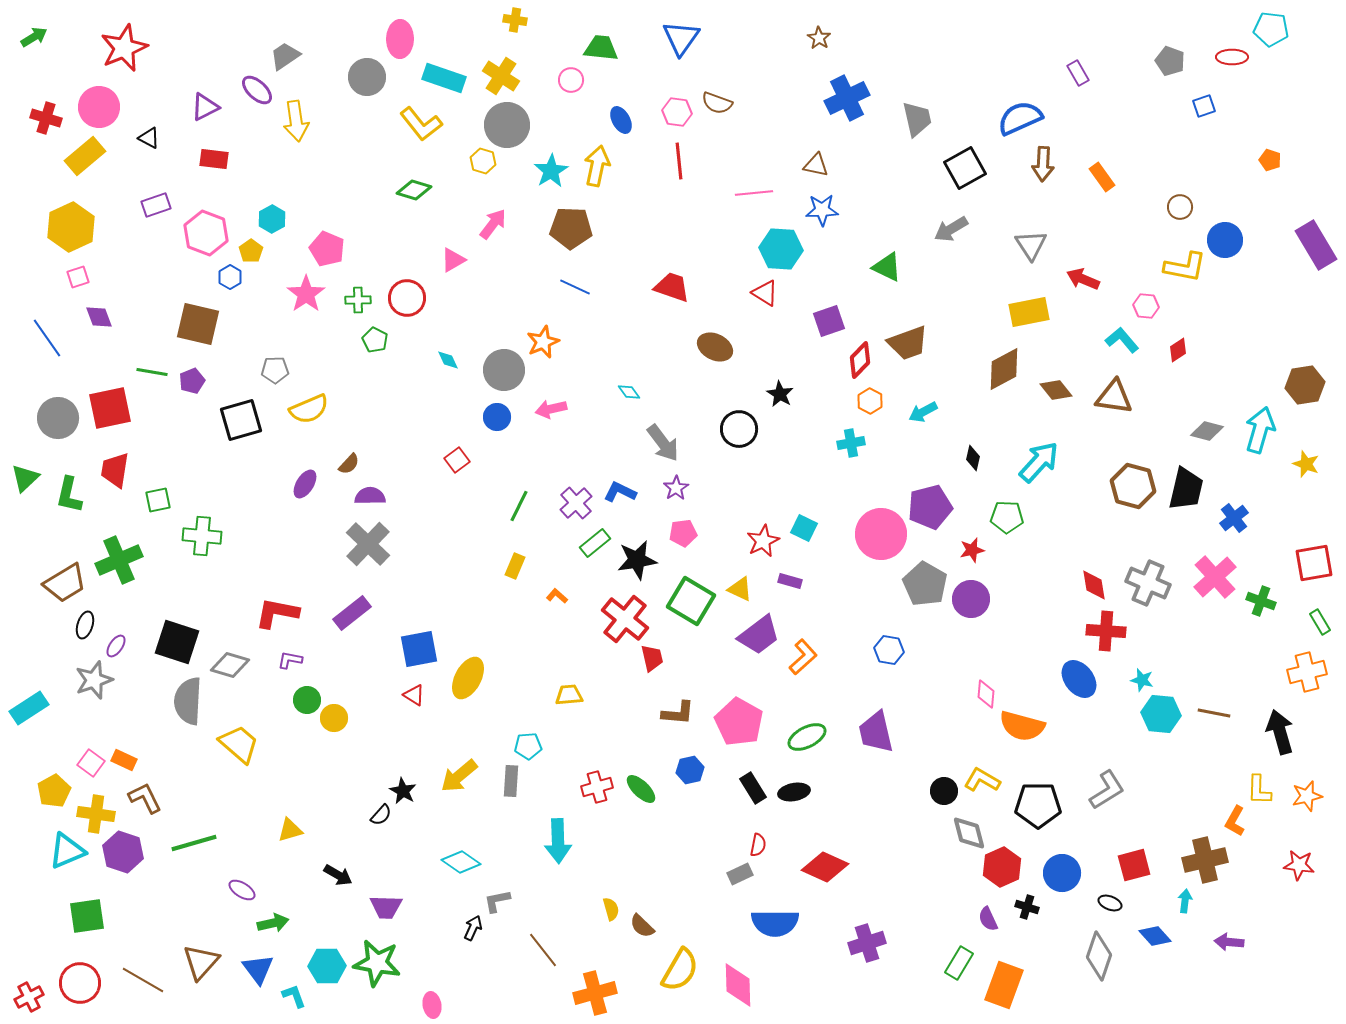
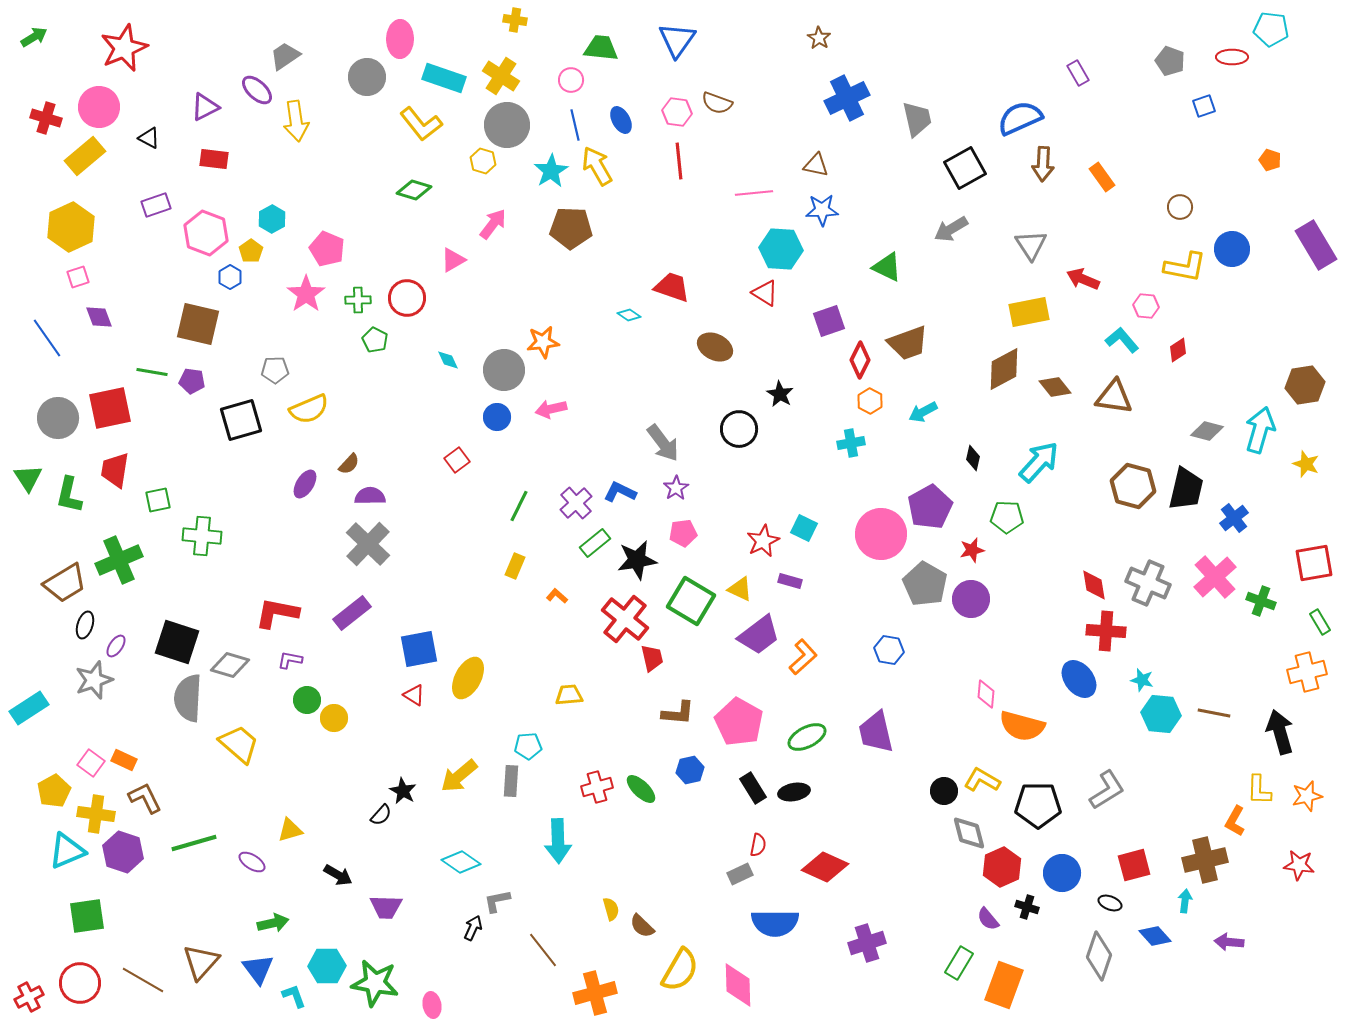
blue triangle at (681, 38): moved 4 px left, 2 px down
yellow arrow at (597, 166): rotated 42 degrees counterclockwise
blue circle at (1225, 240): moved 7 px right, 9 px down
blue line at (575, 287): moved 162 px up; rotated 52 degrees clockwise
orange star at (543, 342): rotated 16 degrees clockwise
red diamond at (860, 360): rotated 18 degrees counterclockwise
purple pentagon at (192, 381): rotated 30 degrees clockwise
brown diamond at (1056, 390): moved 1 px left, 3 px up
cyan diamond at (629, 392): moved 77 px up; rotated 20 degrees counterclockwise
green triangle at (25, 478): moved 3 px right; rotated 20 degrees counterclockwise
purple pentagon at (930, 507): rotated 15 degrees counterclockwise
gray semicircle at (188, 701): moved 3 px up
purple ellipse at (242, 890): moved 10 px right, 28 px up
purple semicircle at (988, 919): rotated 15 degrees counterclockwise
green star at (377, 963): moved 2 px left, 20 px down
